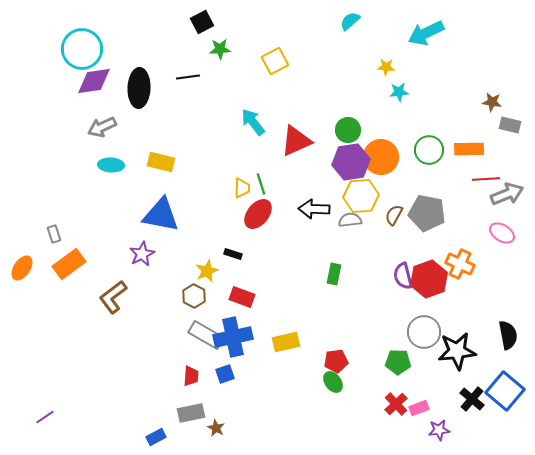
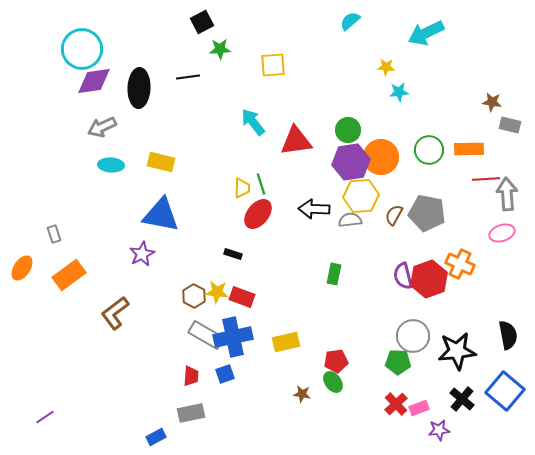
yellow square at (275, 61): moved 2 px left, 4 px down; rotated 24 degrees clockwise
red triangle at (296, 141): rotated 16 degrees clockwise
gray arrow at (507, 194): rotated 72 degrees counterclockwise
pink ellipse at (502, 233): rotated 50 degrees counterclockwise
orange rectangle at (69, 264): moved 11 px down
yellow star at (207, 271): moved 10 px right, 21 px down; rotated 30 degrees clockwise
brown L-shape at (113, 297): moved 2 px right, 16 px down
gray circle at (424, 332): moved 11 px left, 4 px down
black cross at (472, 399): moved 10 px left
brown star at (216, 428): moved 86 px right, 34 px up; rotated 18 degrees counterclockwise
